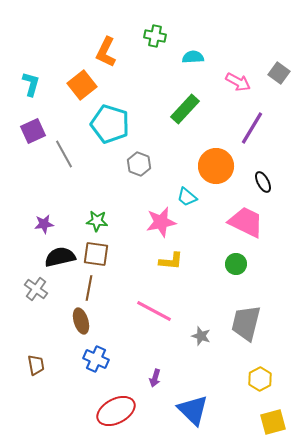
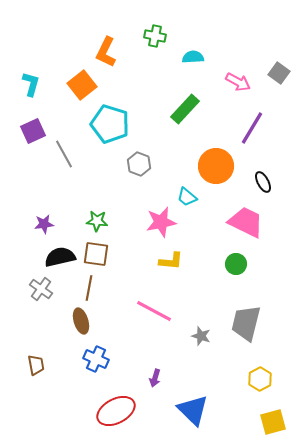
gray cross: moved 5 px right
